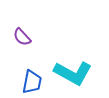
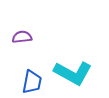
purple semicircle: rotated 126 degrees clockwise
